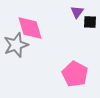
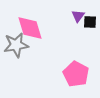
purple triangle: moved 1 px right, 4 px down
gray star: rotated 10 degrees clockwise
pink pentagon: moved 1 px right
